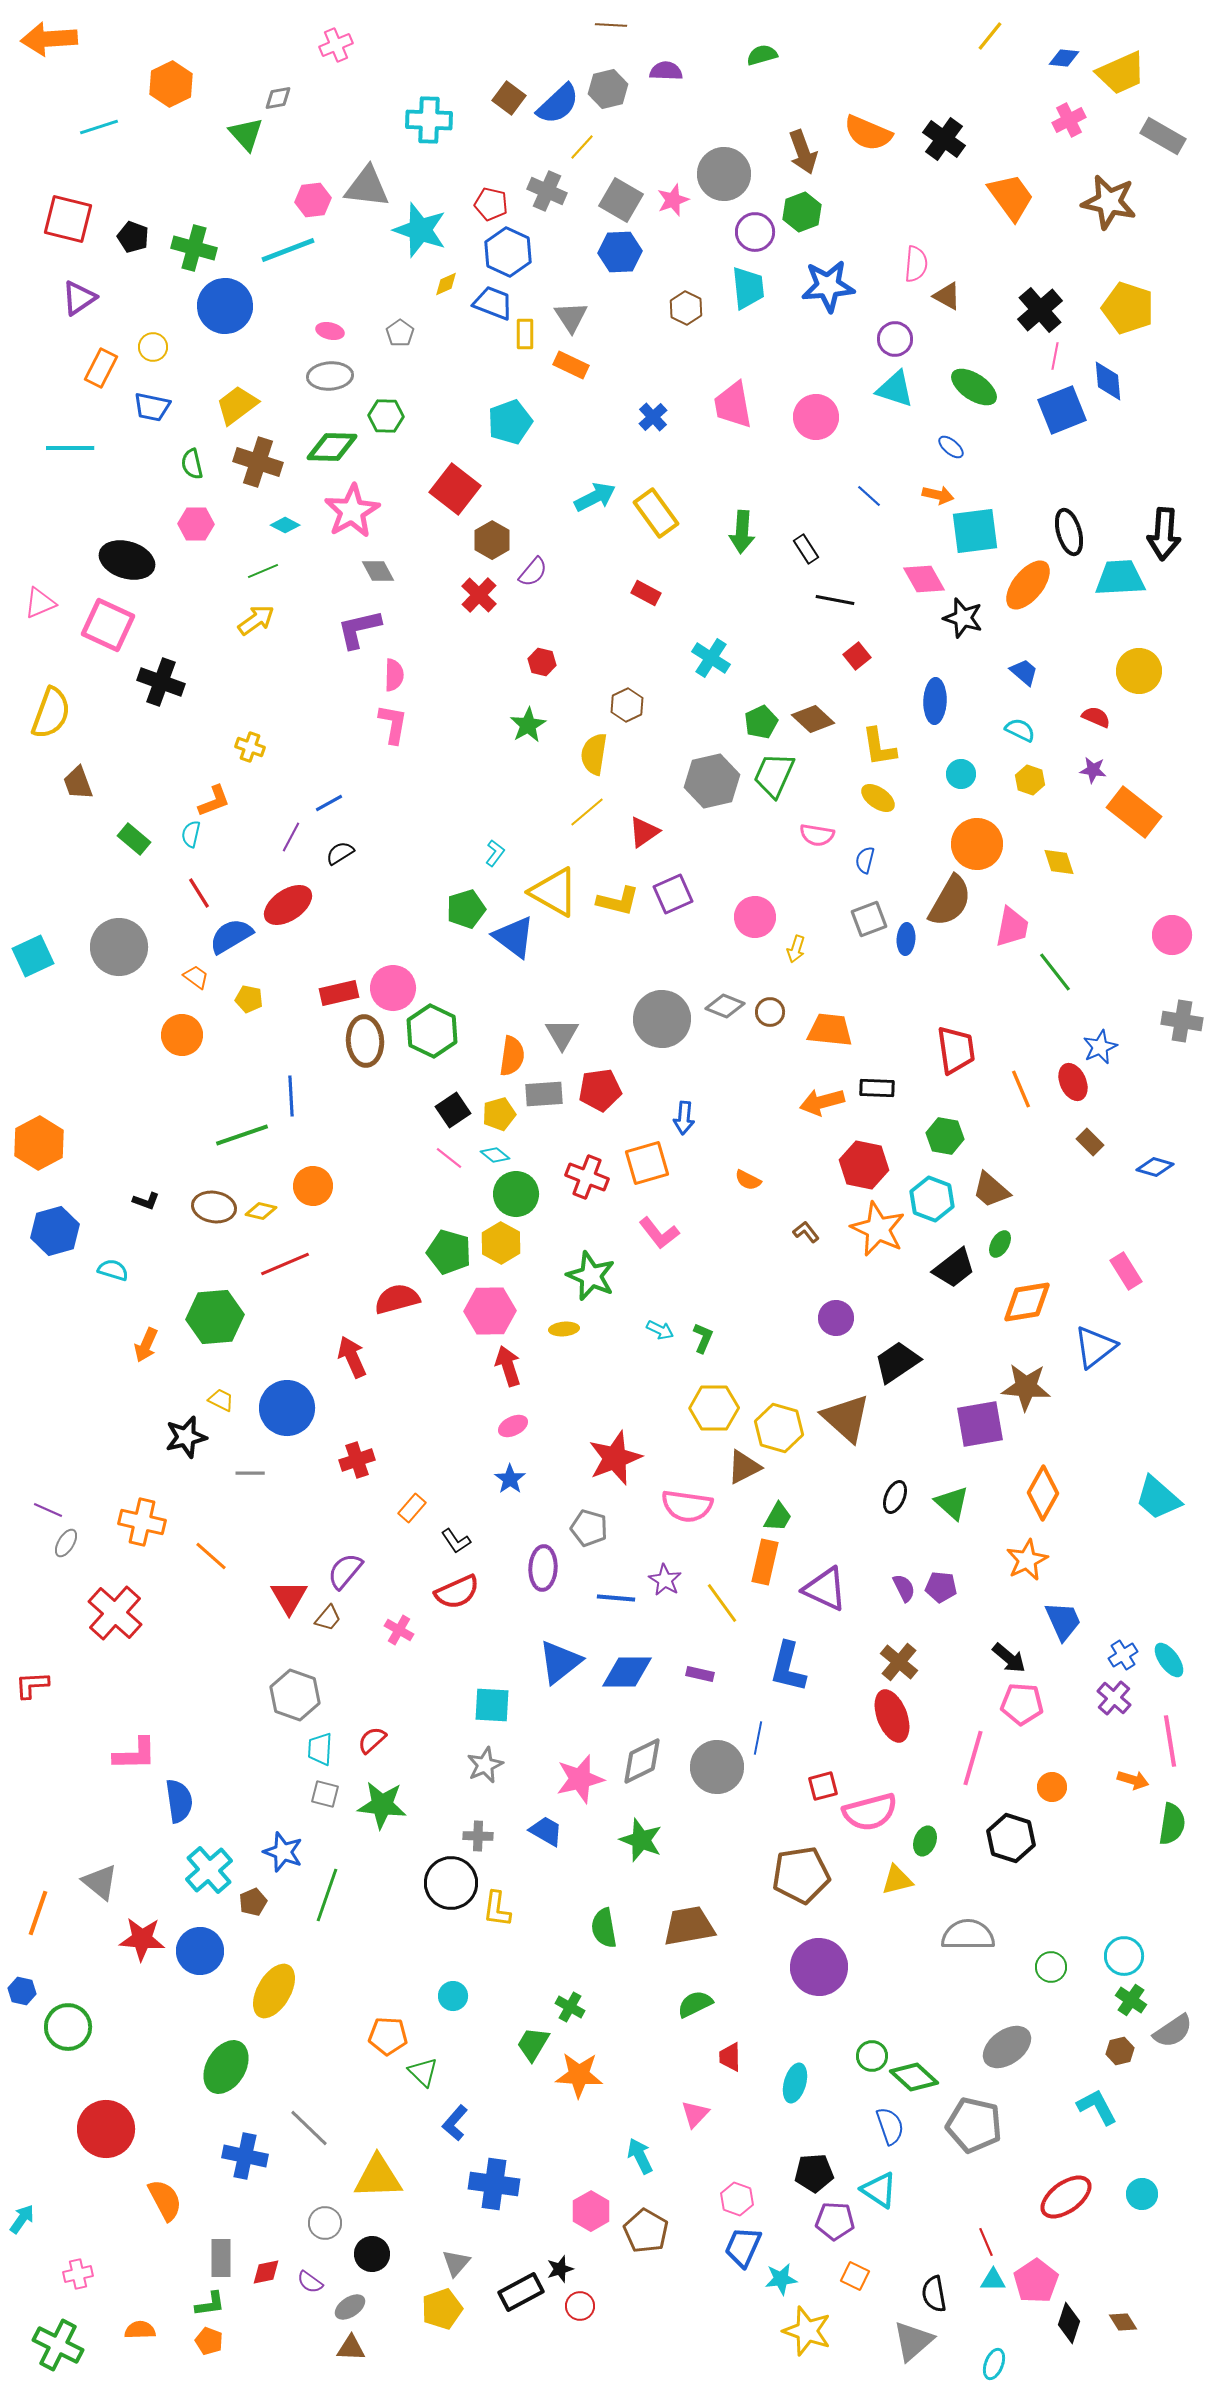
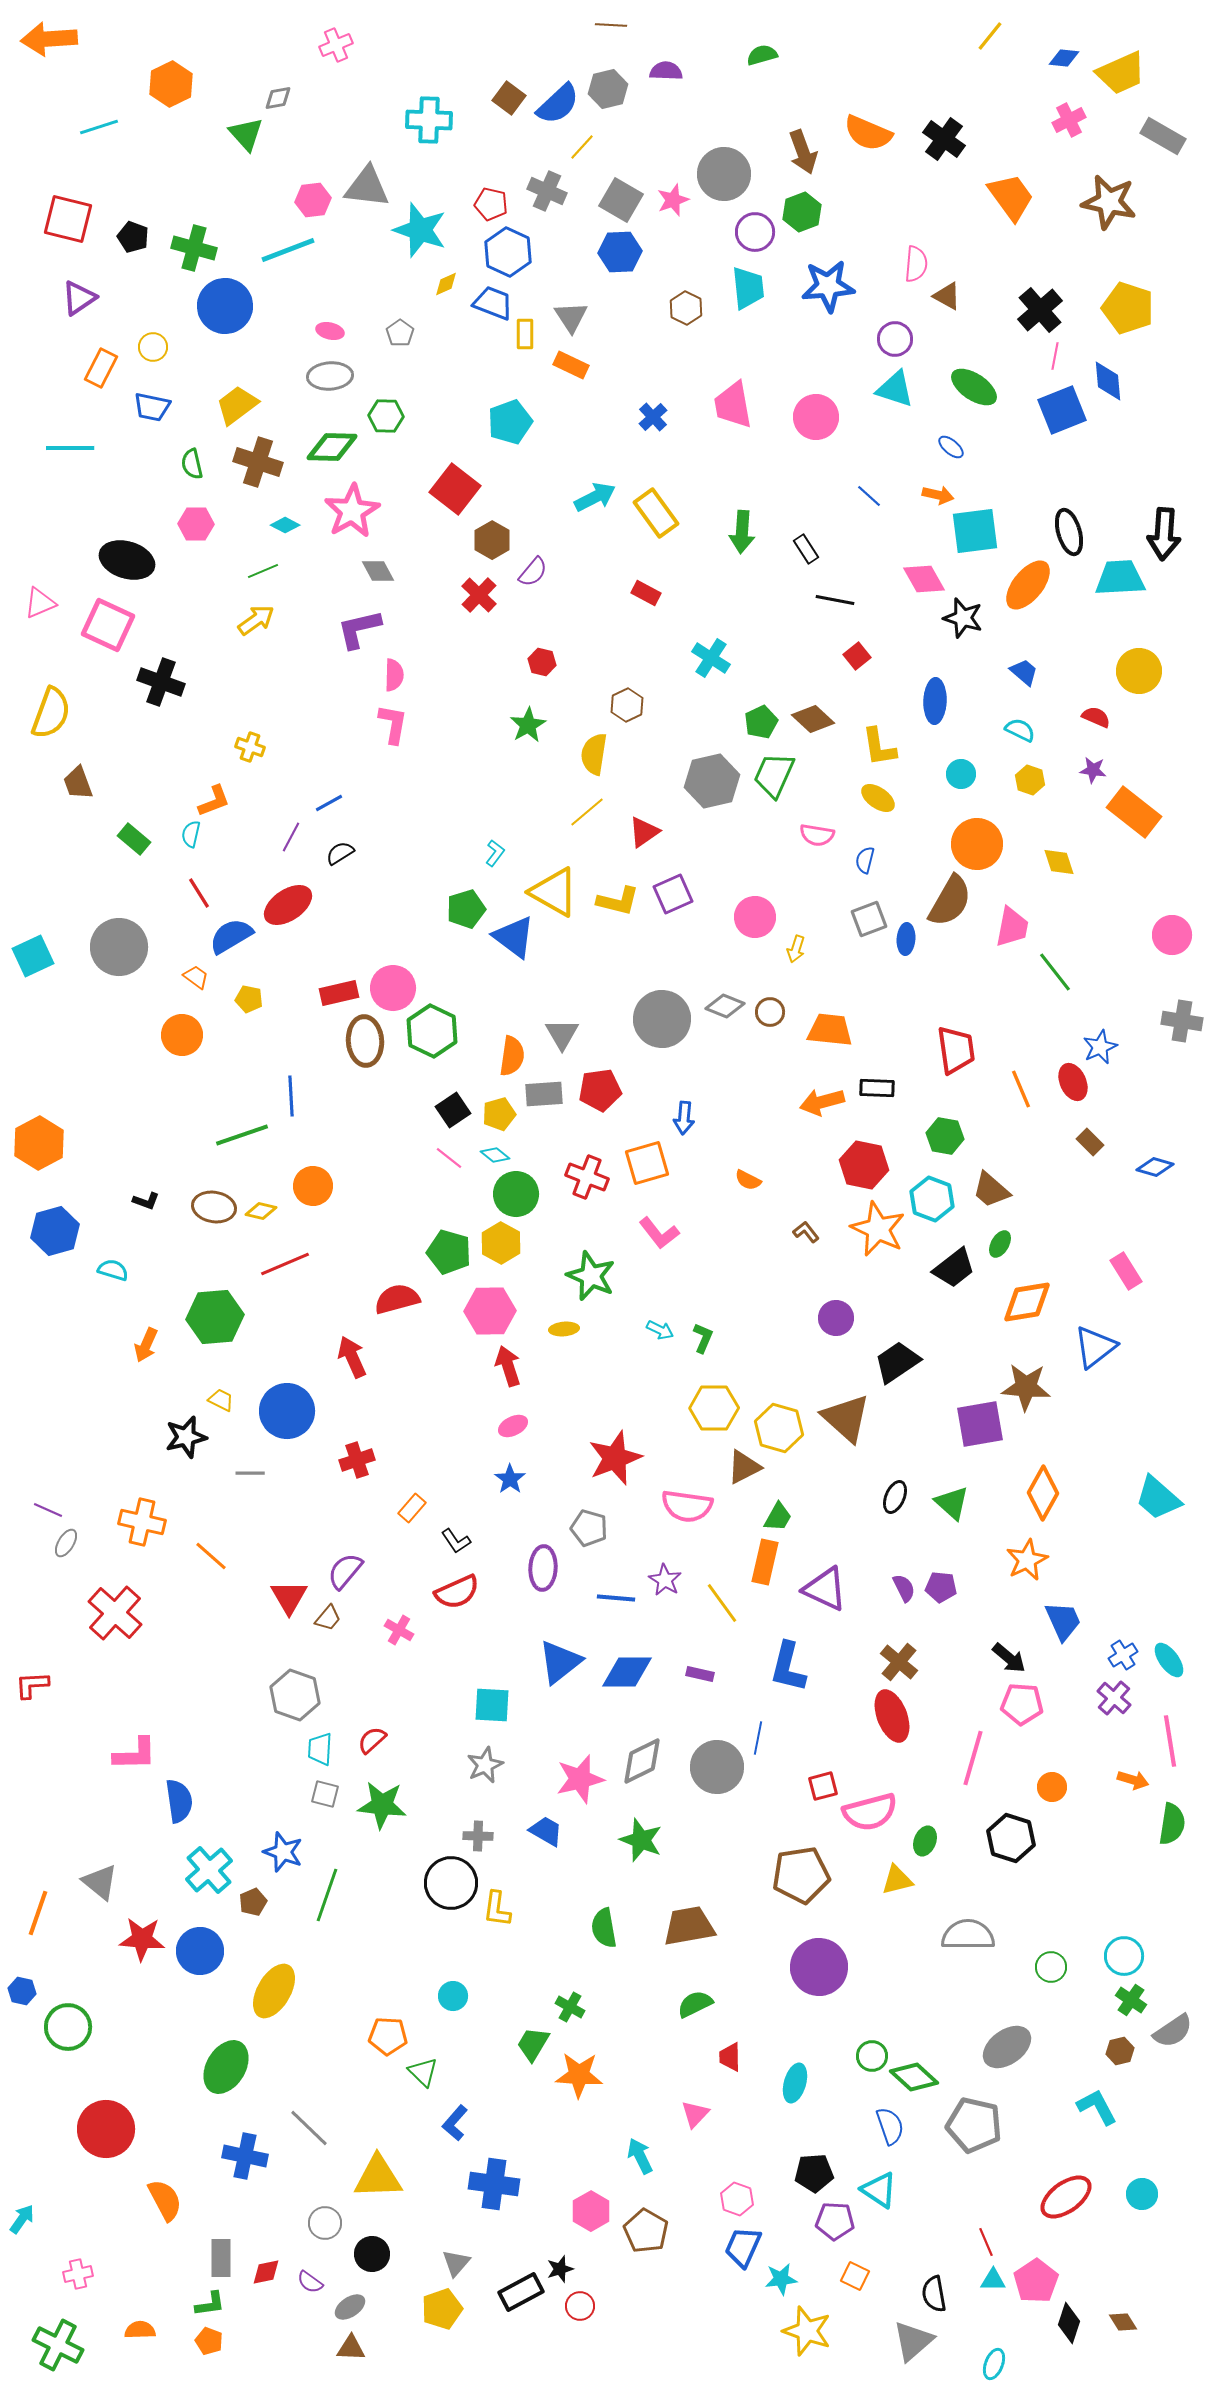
blue circle at (287, 1408): moved 3 px down
